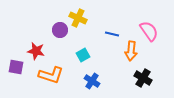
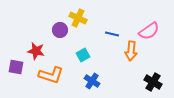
pink semicircle: rotated 90 degrees clockwise
black cross: moved 10 px right, 4 px down
